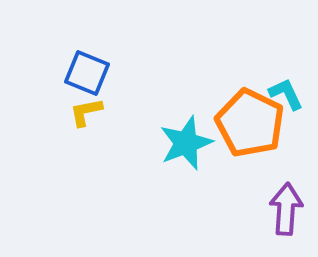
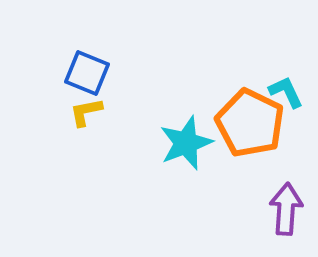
cyan L-shape: moved 2 px up
